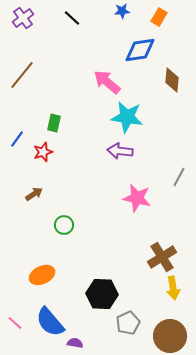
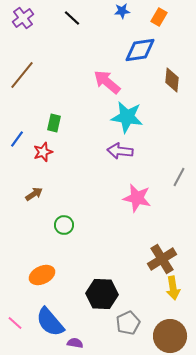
brown cross: moved 2 px down
